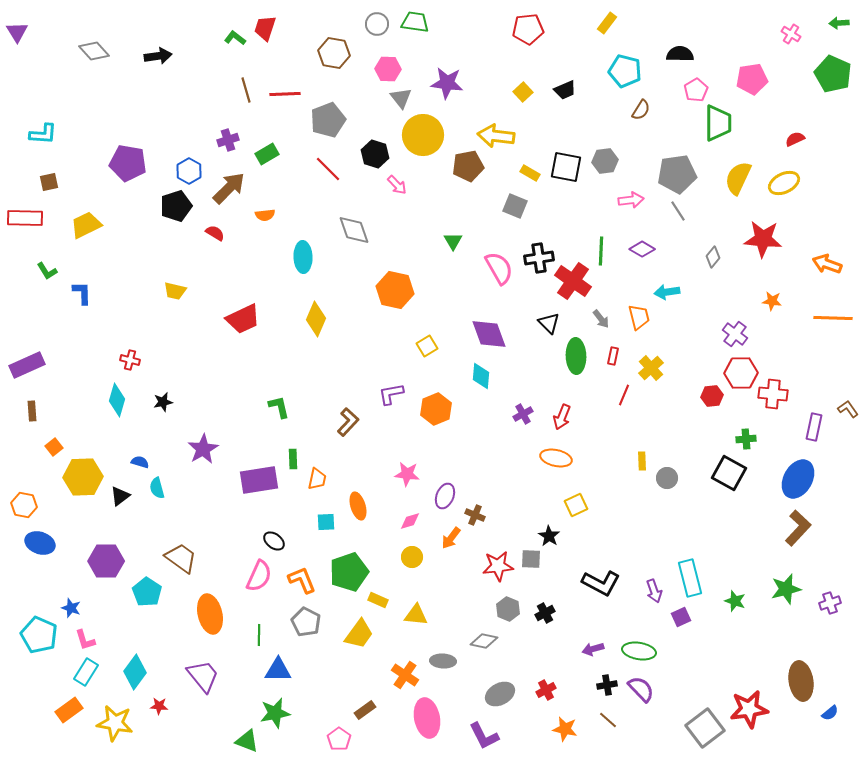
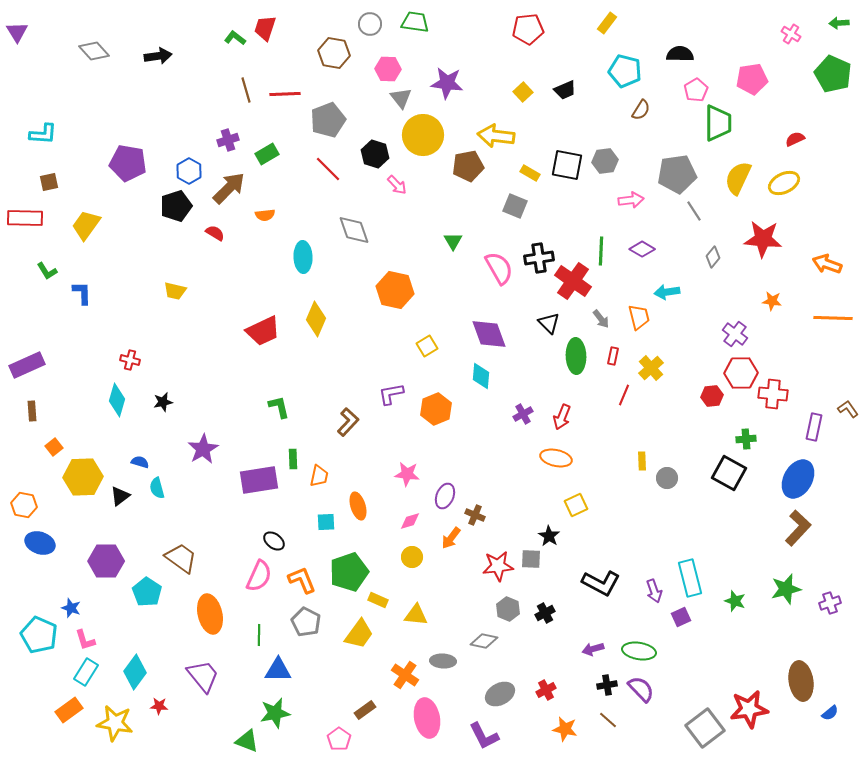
gray circle at (377, 24): moved 7 px left
black square at (566, 167): moved 1 px right, 2 px up
gray line at (678, 211): moved 16 px right
yellow trapezoid at (86, 225): rotated 28 degrees counterclockwise
red trapezoid at (243, 319): moved 20 px right, 12 px down
orange trapezoid at (317, 479): moved 2 px right, 3 px up
